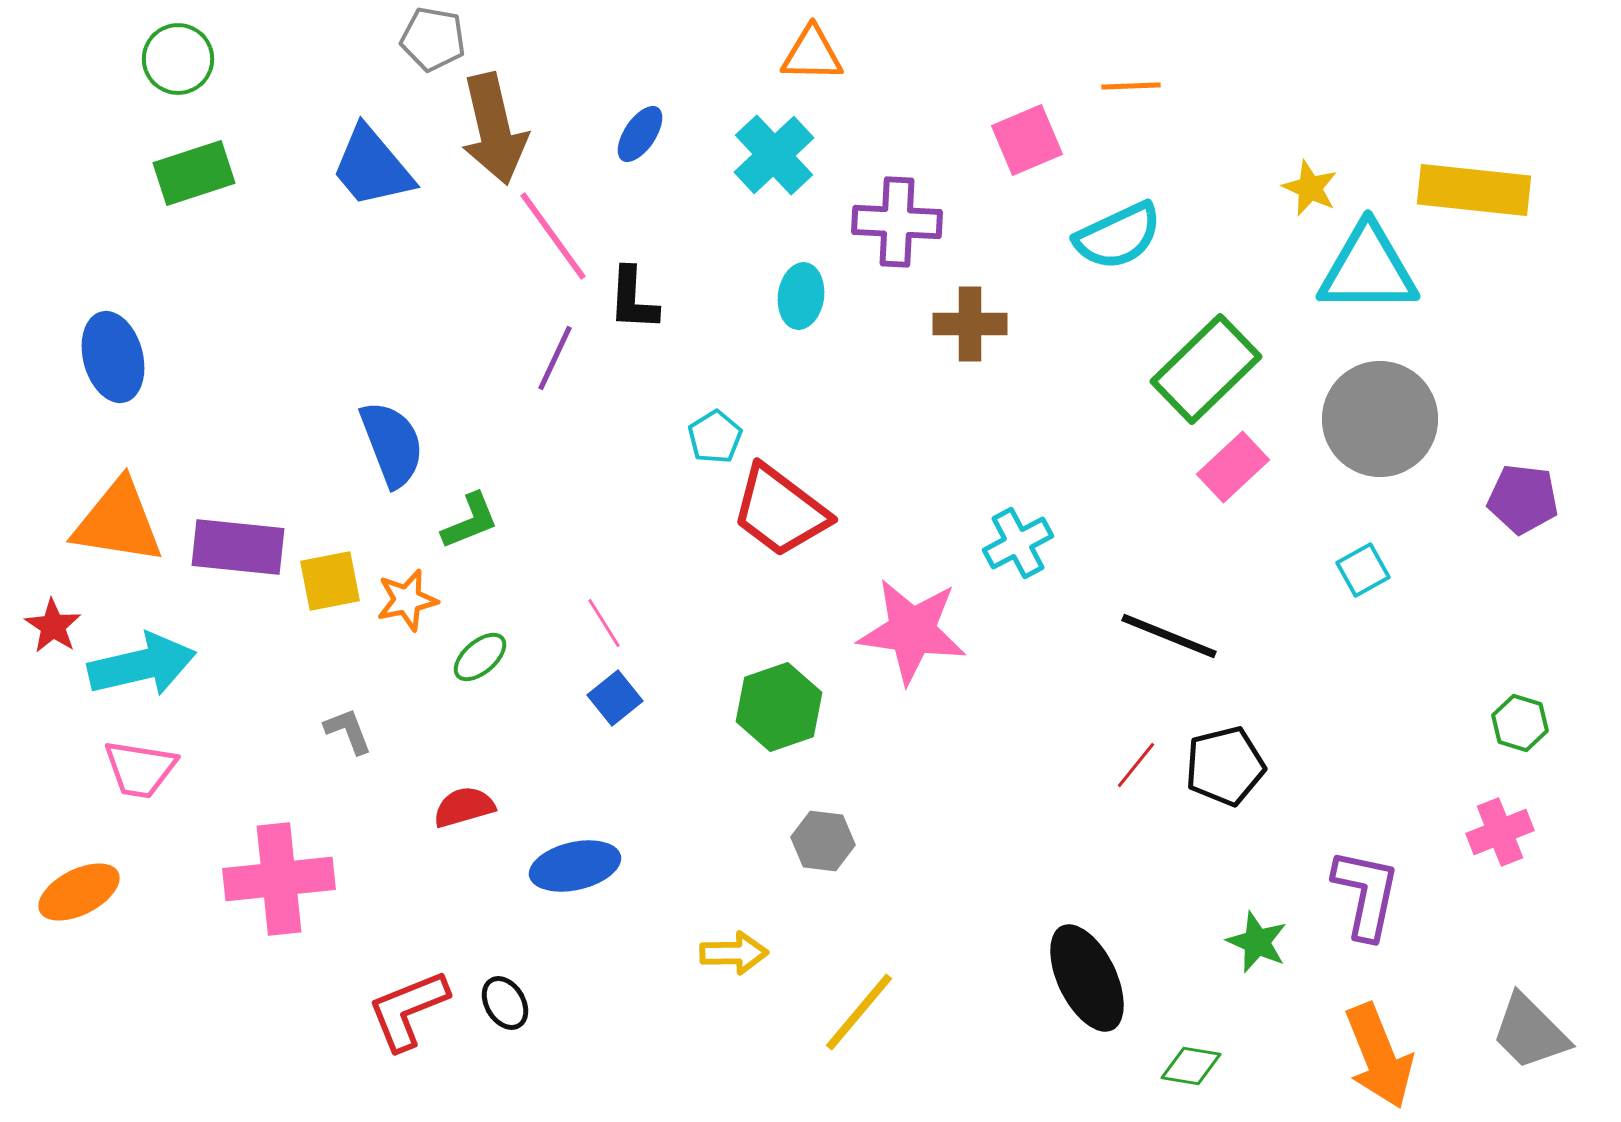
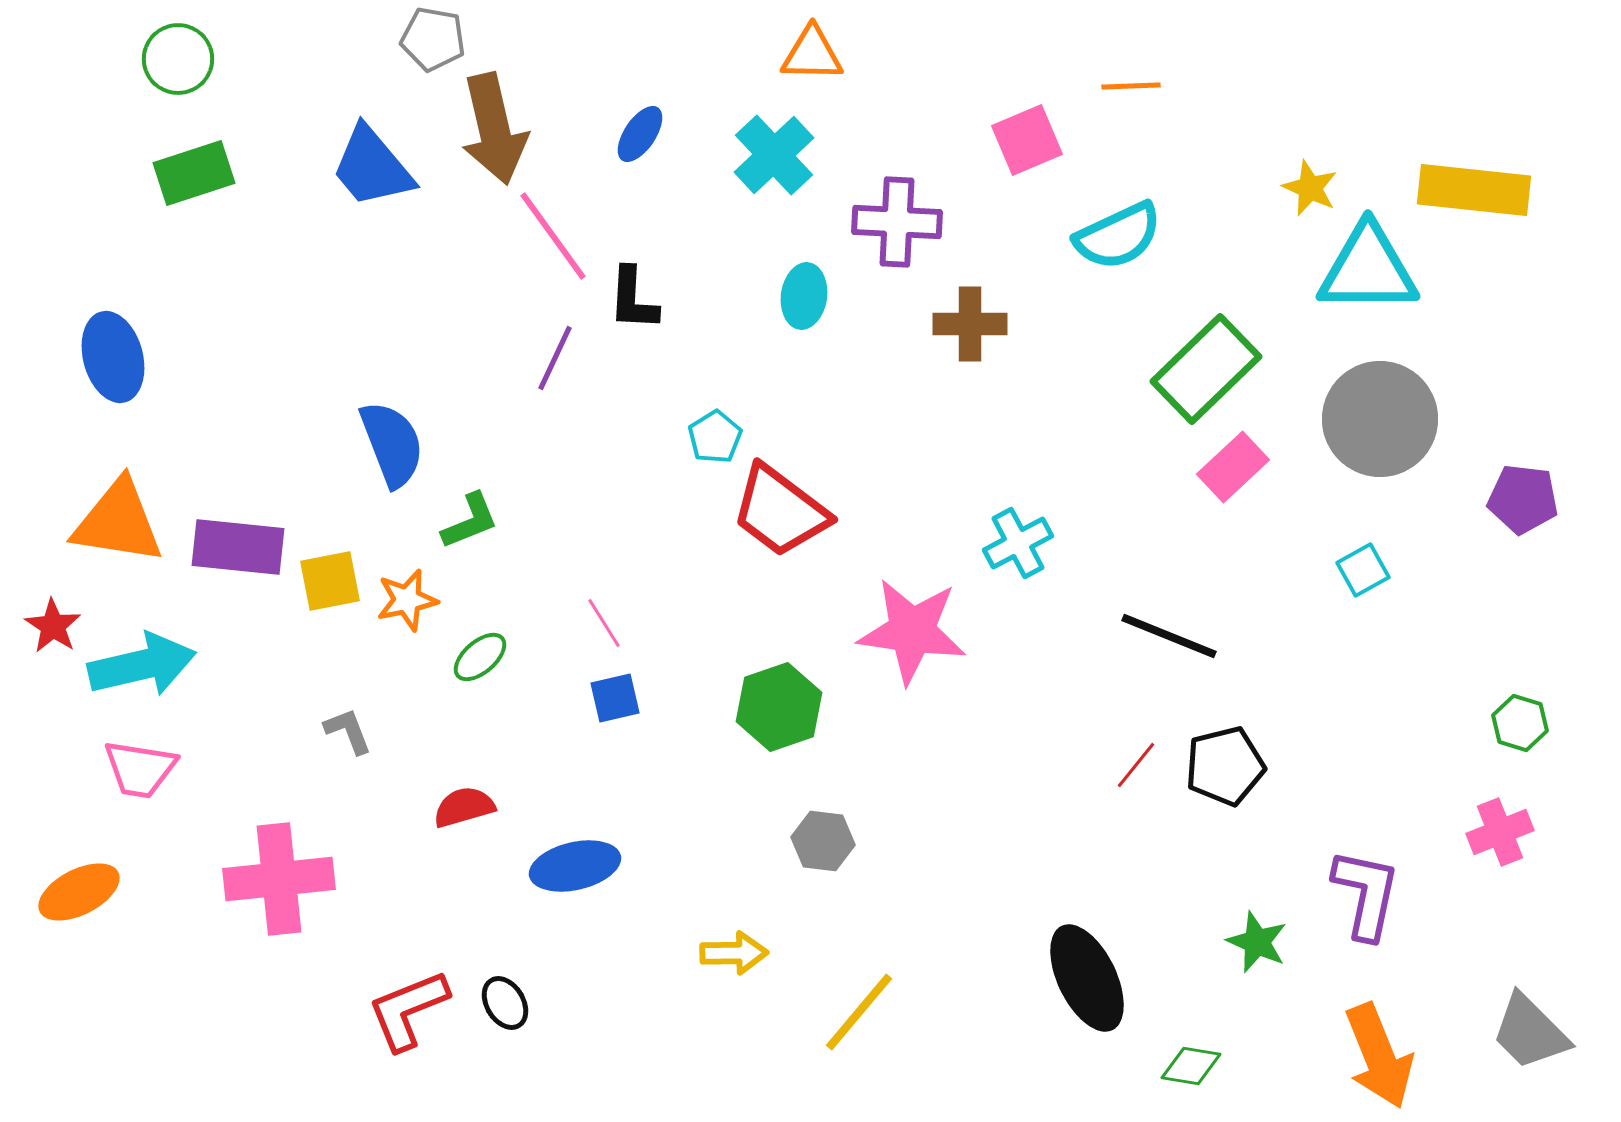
cyan ellipse at (801, 296): moved 3 px right
blue square at (615, 698): rotated 26 degrees clockwise
